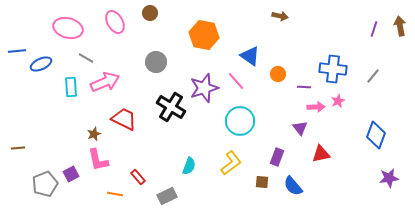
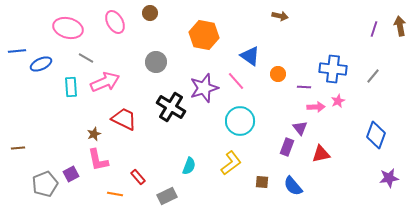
purple rectangle at (277, 157): moved 10 px right, 10 px up
